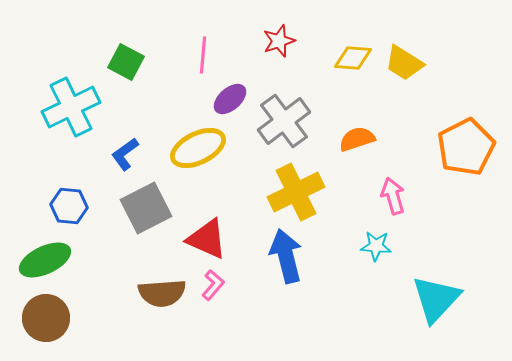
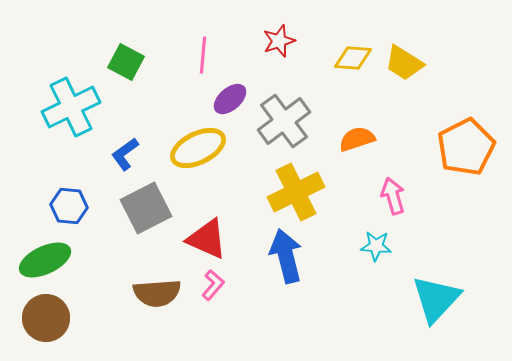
brown semicircle: moved 5 px left
